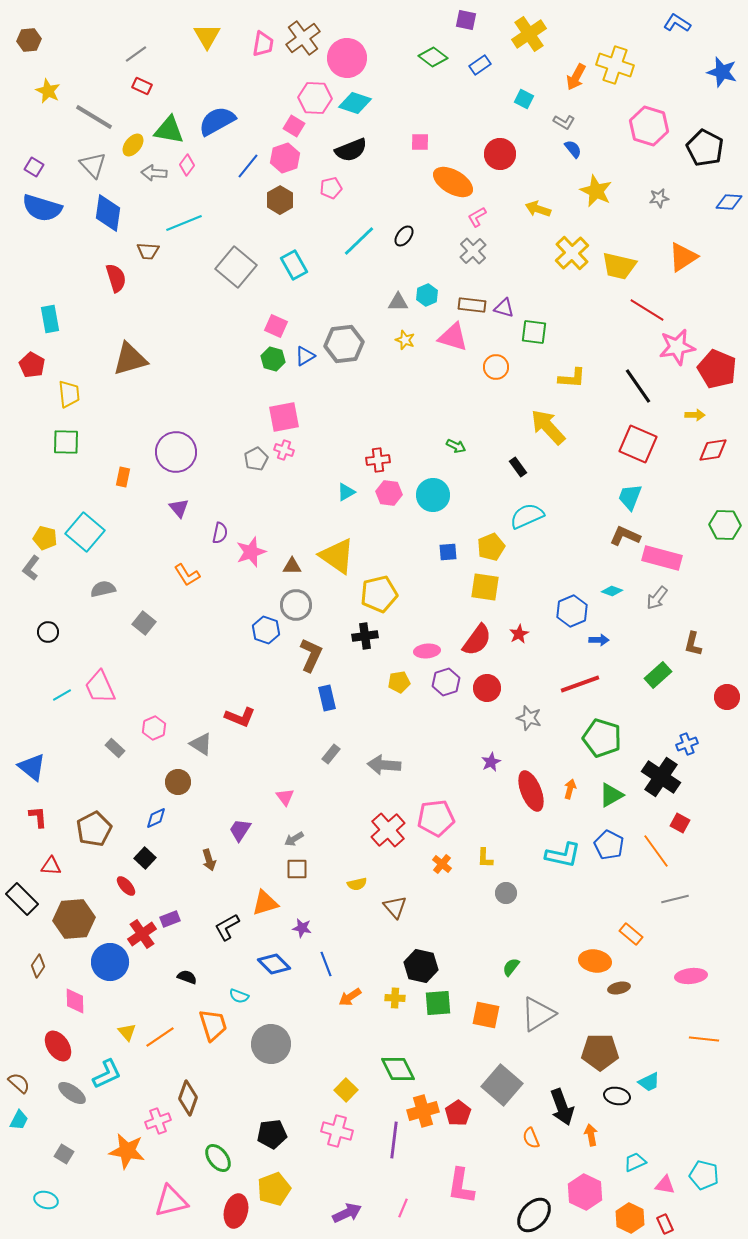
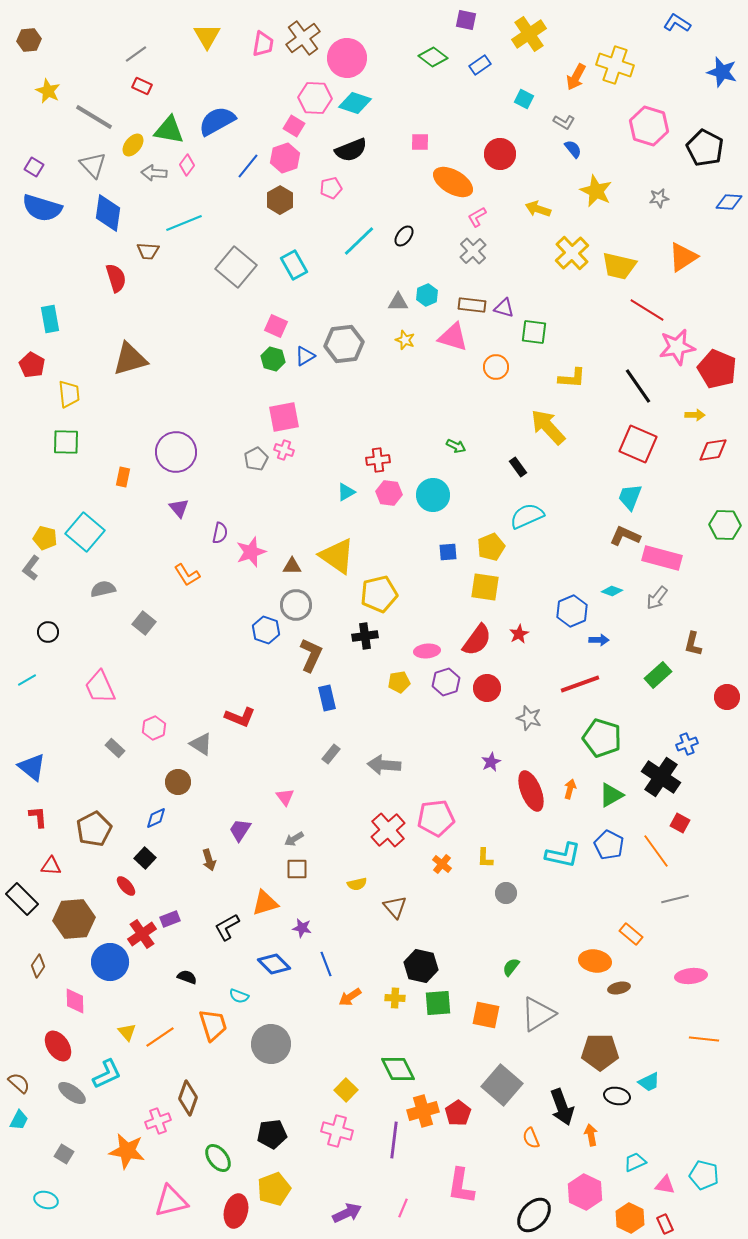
cyan line at (62, 695): moved 35 px left, 15 px up
